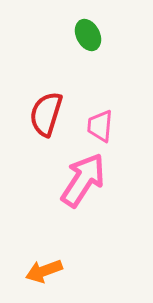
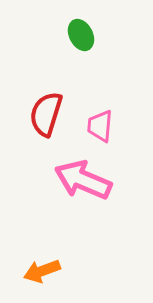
green ellipse: moved 7 px left
pink arrow: rotated 100 degrees counterclockwise
orange arrow: moved 2 px left
